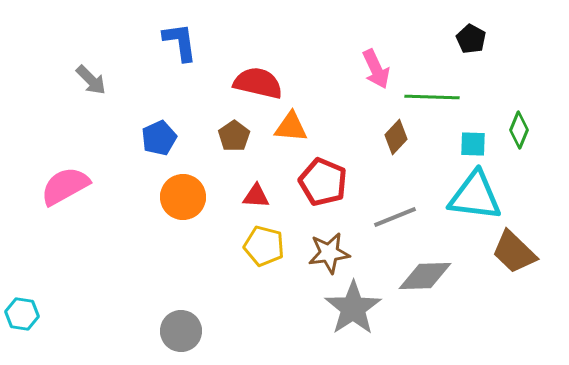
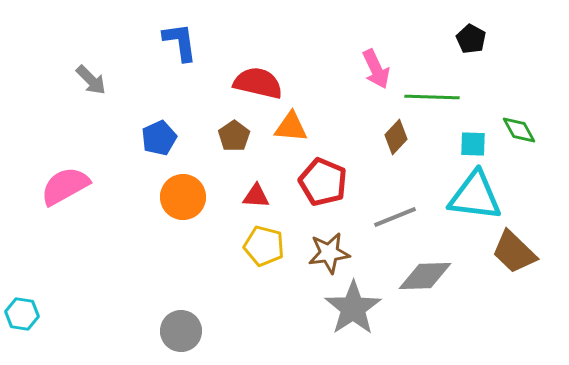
green diamond: rotated 51 degrees counterclockwise
